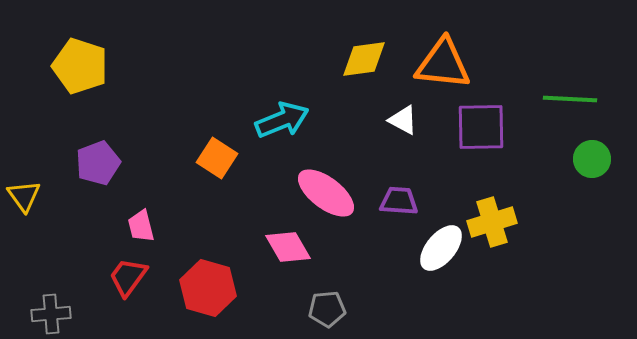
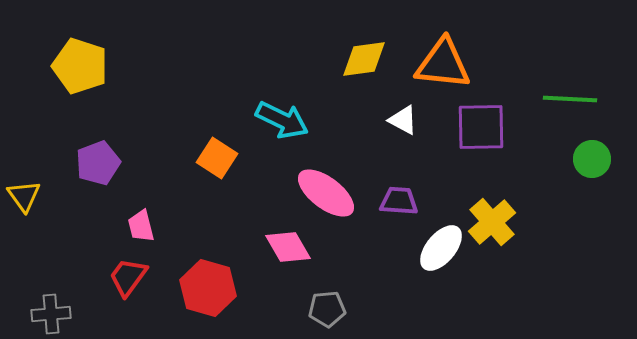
cyan arrow: rotated 48 degrees clockwise
yellow cross: rotated 24 degrees counterclockwise
